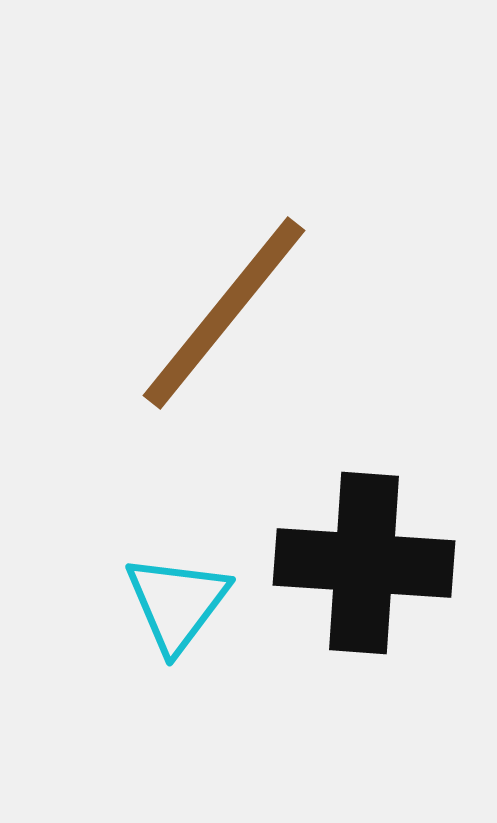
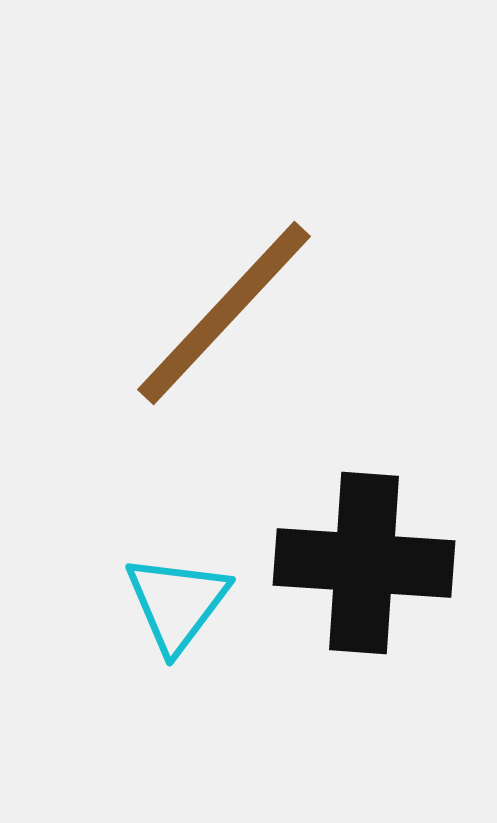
brown line: rotated 4 degrees clockwise
